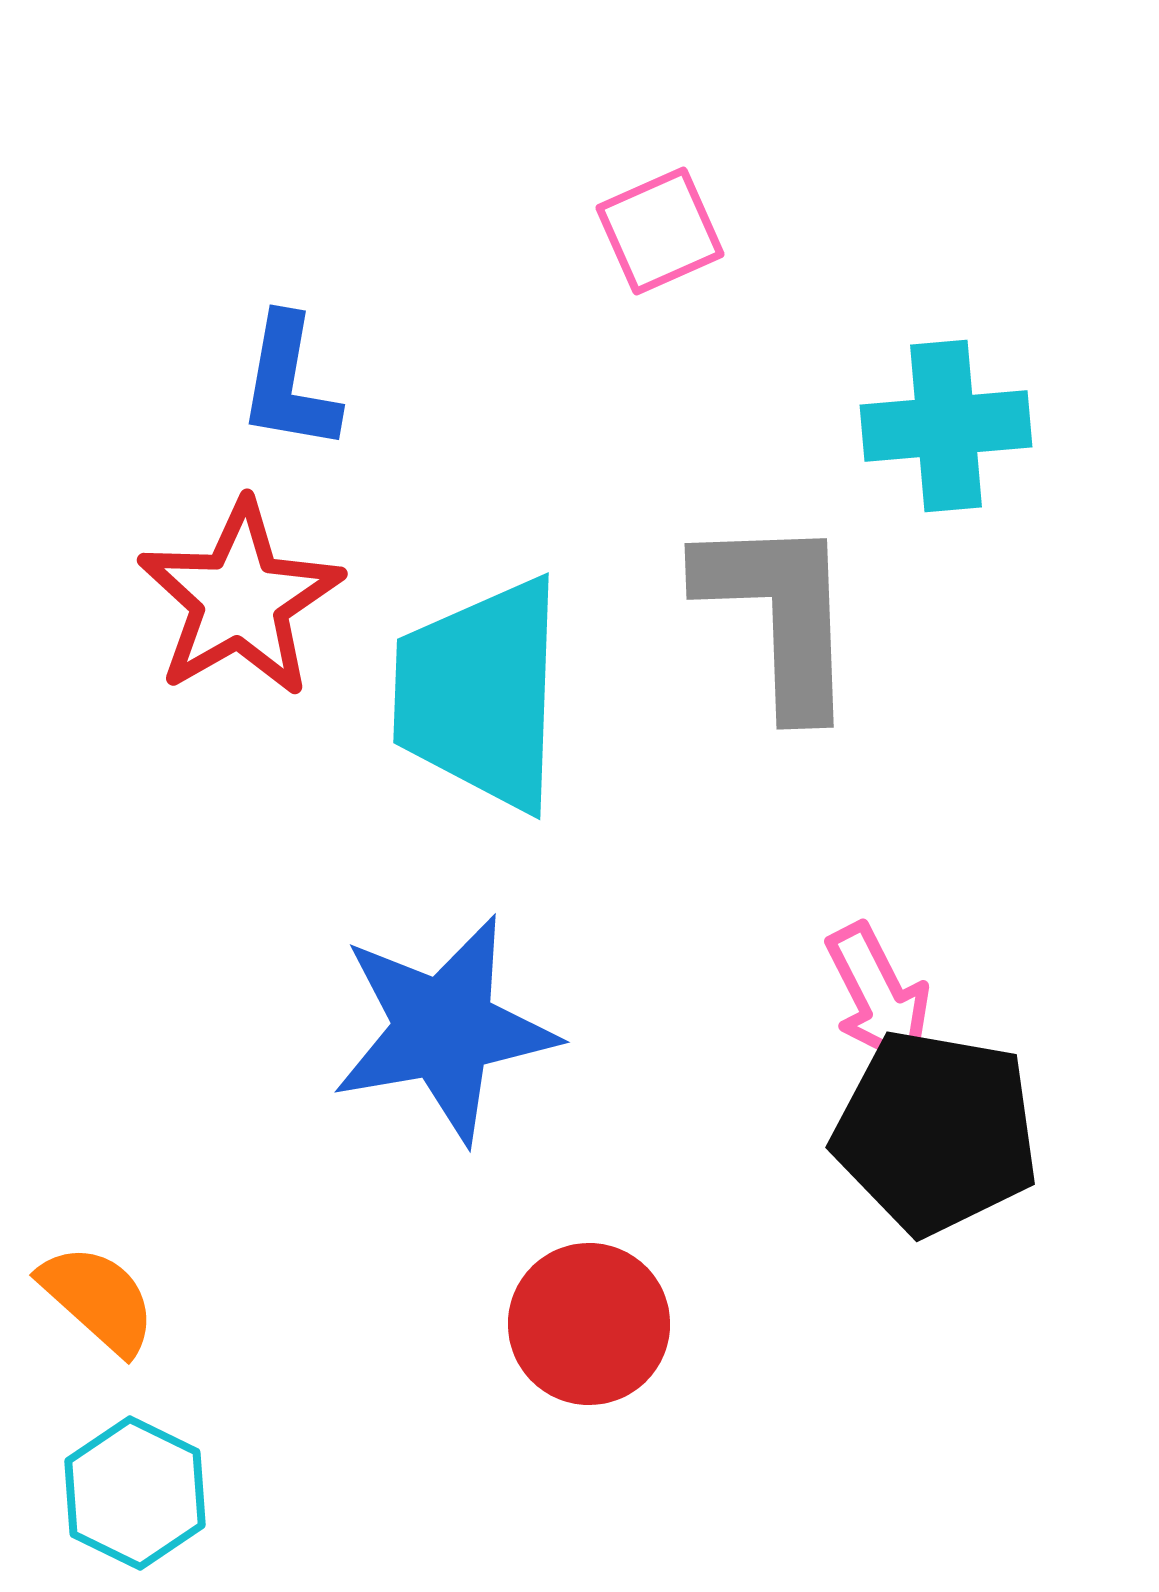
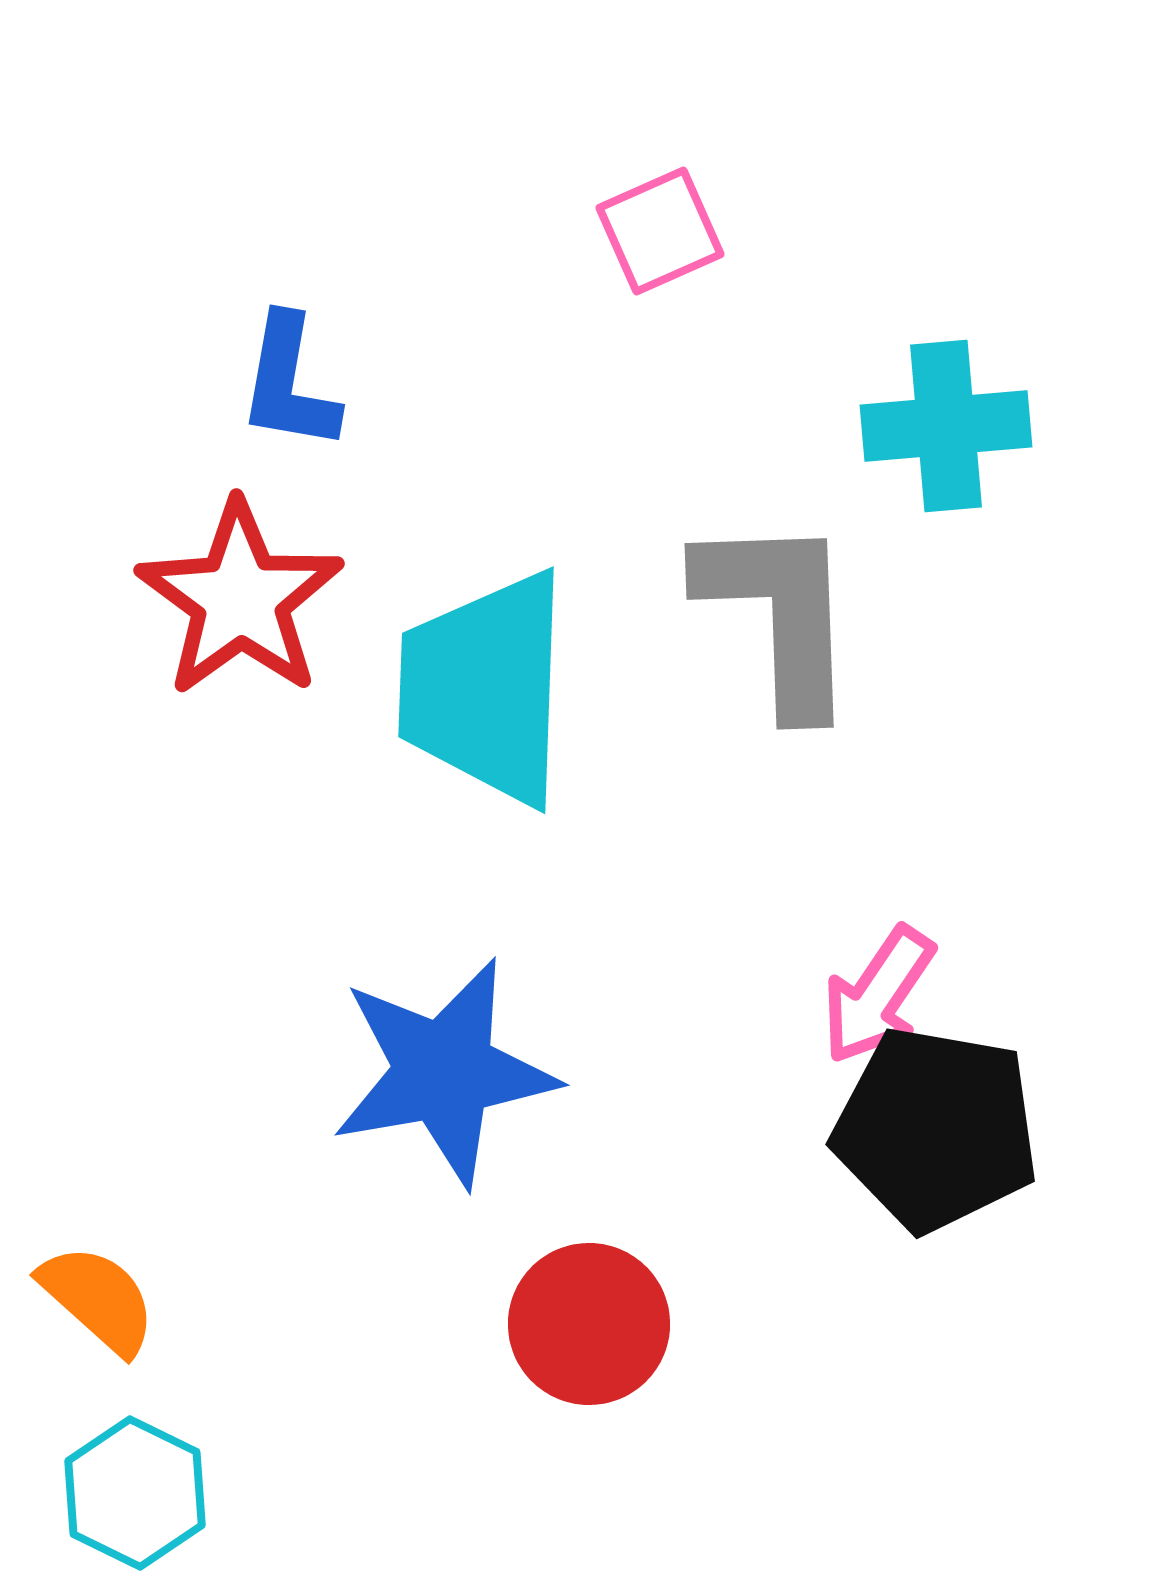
red star: rotated 6 degrees counterclockwise
cyan trapezoid: moved 5 px right, 6 px up
pink arrow: rotated 61 degrees clockwise
blue star: moved 43 px down
black pentagon: moved 3 px up
